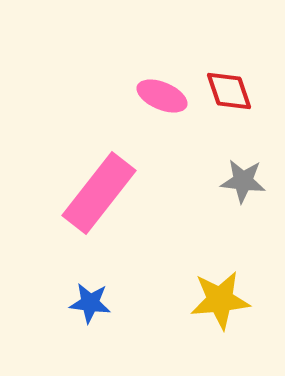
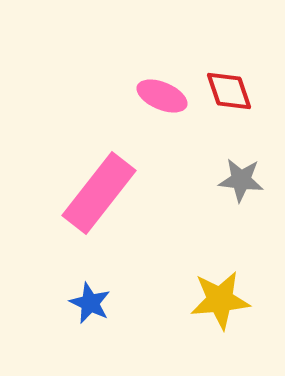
gray star: moved 2 px left, 1 px up
blue star: rotated 18 degrees clockwise
